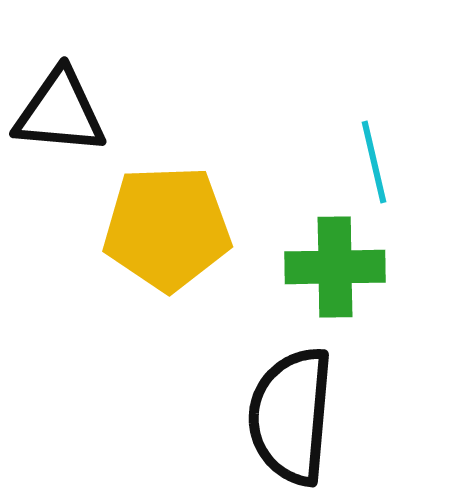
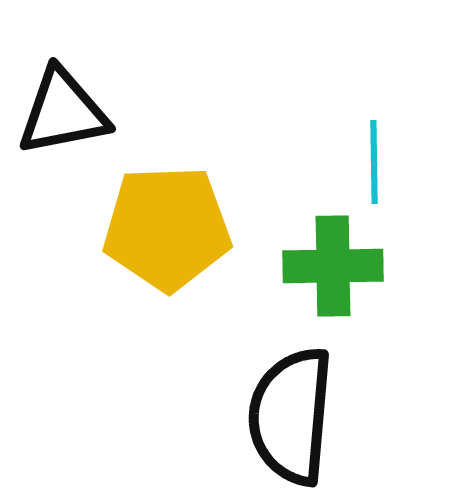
black triangle: moved 3 px right; rotated 16 degrees counterclockwise
cyan line: rotated 12 degrees clockwise
green cross: moved 2 px left, 1 px up
